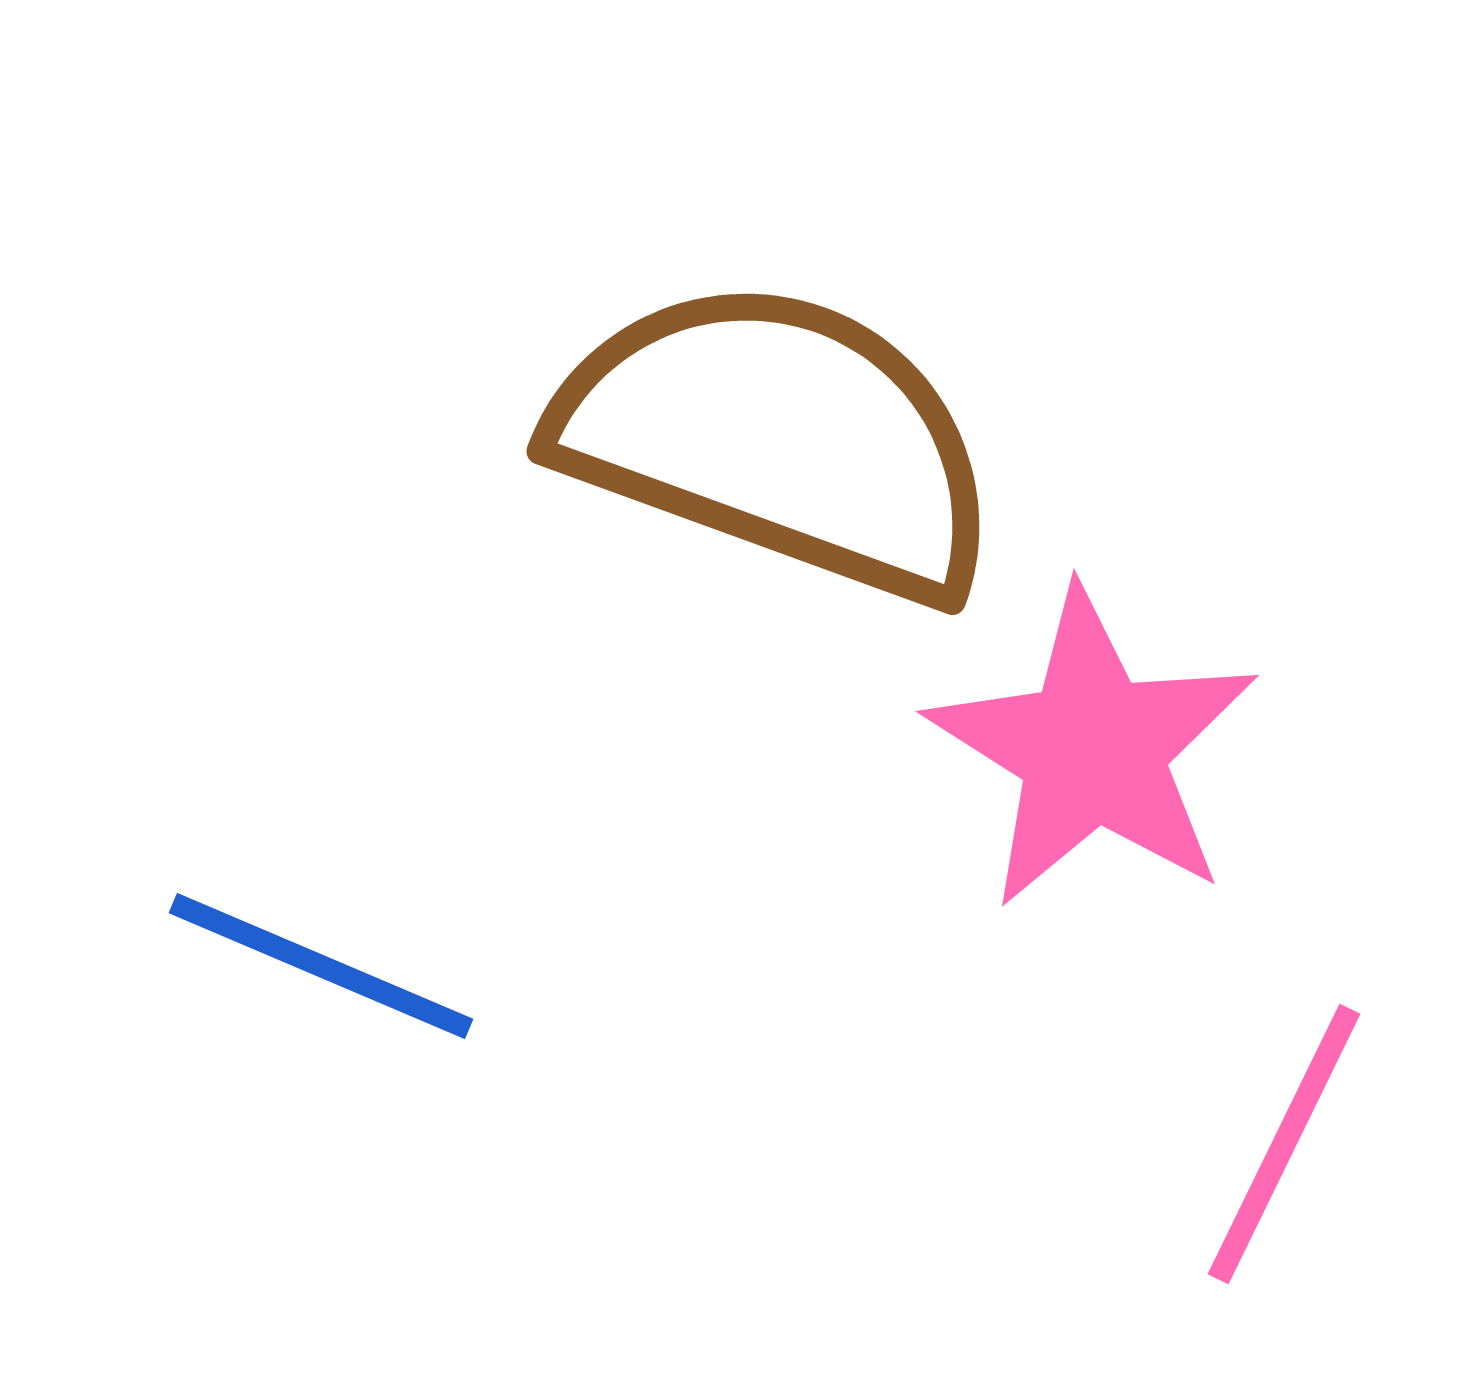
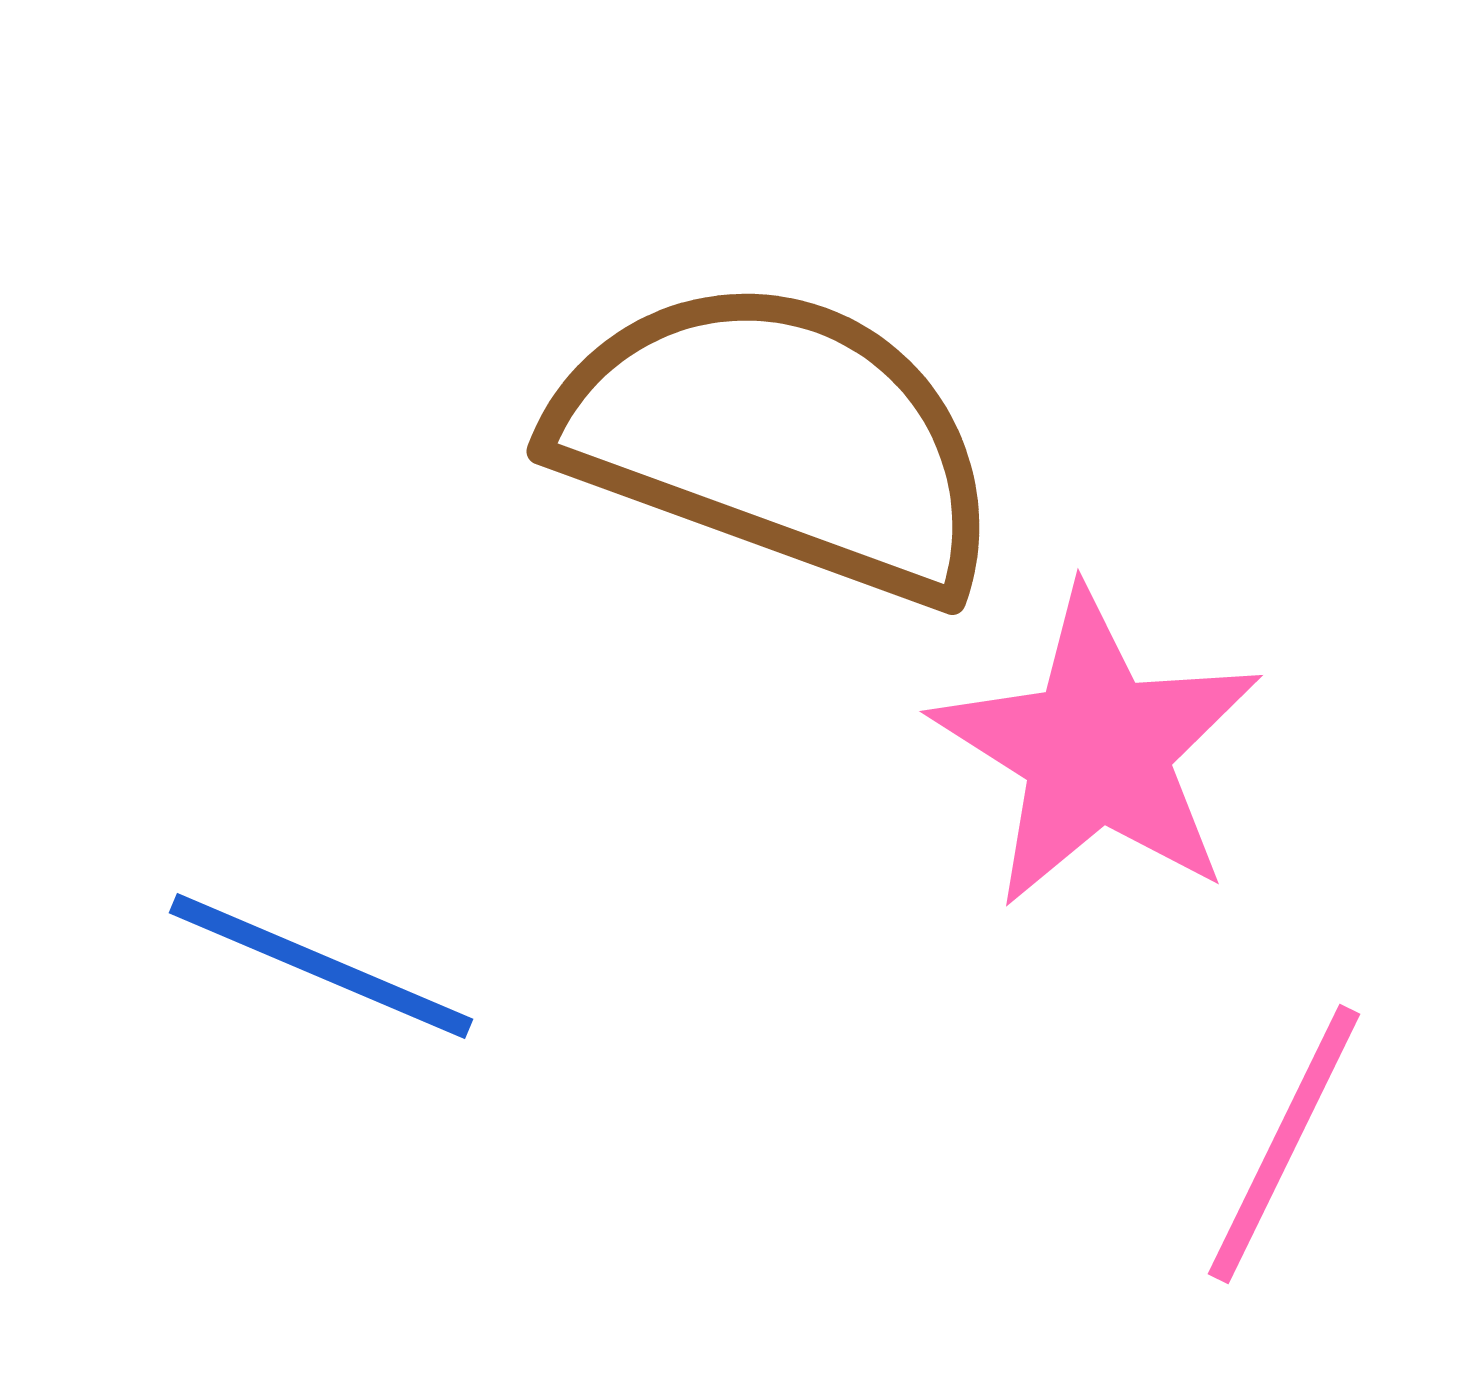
pink star: moved 4 px right
